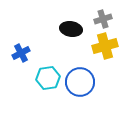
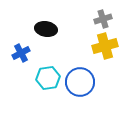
black ellipse: moved 25 px left
